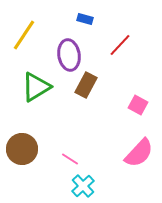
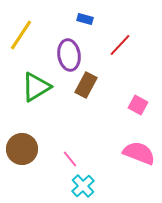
yellow line: moved 3 px left
pink semicircle: rotated 112 degrees counterclockwise
pink line: rotated 18 degrees clockwise
